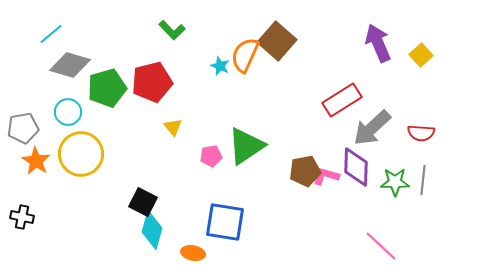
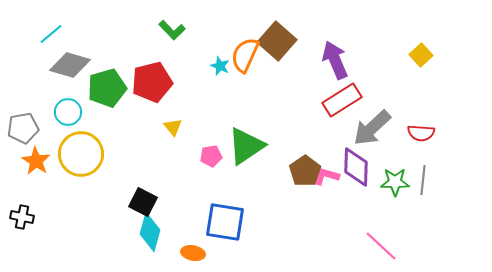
purple arrow: moved 43 px left, 17 px down
brown pentagon: rotated 24 degrees counterclockwise
cyan diamond: moved 2 px left, 2 px down
